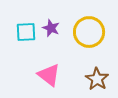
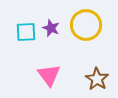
yellow circle: moved 3 px left, 7 px up
pink triangle: rotated 15 degrees clockwise
